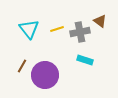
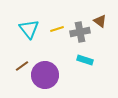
brown line: rotated 24 degrees clockwise
